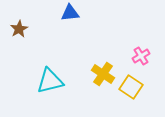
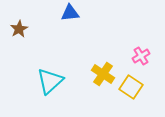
cyan triangle: rotated 28 degrees counterclockwise
